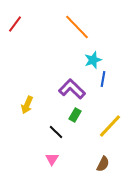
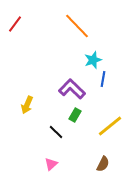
orange line: moved 1 px up
yellow line: rotated 8 degrees clockwise
pink triangle: moved 1 px left, 5 px down; rotated 16 degrees clockwise
